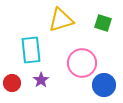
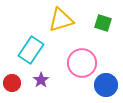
cyan rectangle: rotated 40 degrees clockwise
blue circle: moved 2 px right
